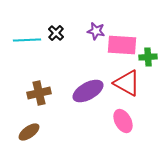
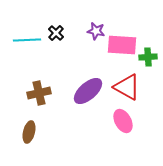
red triangle: moved 4 px down
purple ellipse: rotated 12 degrees counterclockwise
brown ellipse: rotated 40 degrees counterclockwise
